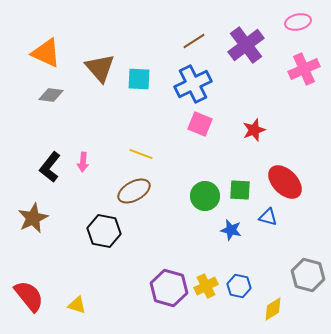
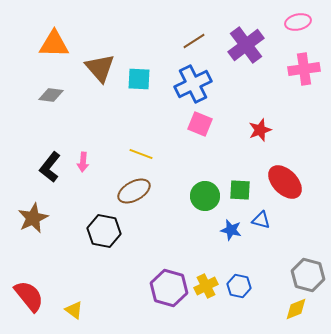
orange triangle: moved 8 px right, 9 px up; rotated 24 degrees counterclockwise
pink cross: rotated 16 degrees clockwise
red star: moved 6 px right
blue triangle: moved 7 px left, 3 px down
yellow triangle: moved 3 px left, 5 px down; rotated 18 degrees clockwise
yellow diamond: moved 23 px right; rotated 10 degrees clockwise
